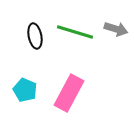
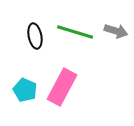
gray arrow: moved 2 px down
pink rectangle: moved 7 px left, 6 px up
